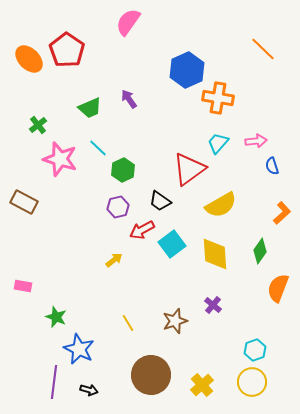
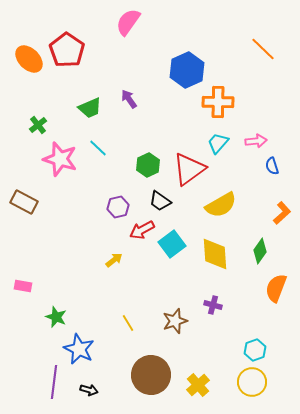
orange cross: moved 4 px down; rotated 8 degrees counterclockwise
green hexagon: moved 25 px right, 5 px up
orange semicircle: moved 2 px left
purple cross: rotated 24 degrees counterclockwise
yellow cross: moved 4 px left
